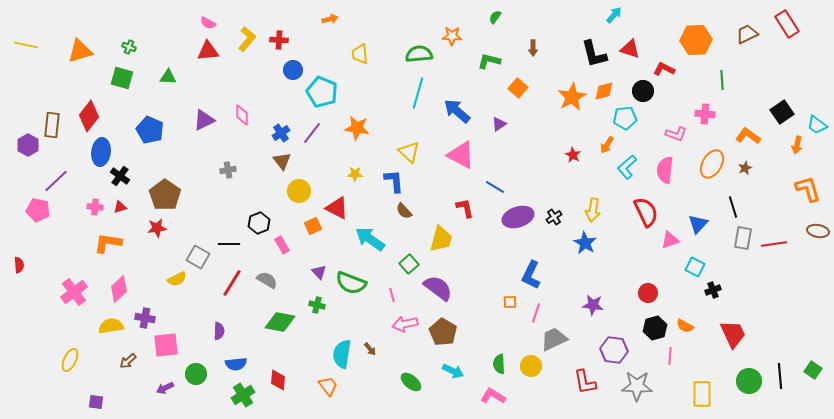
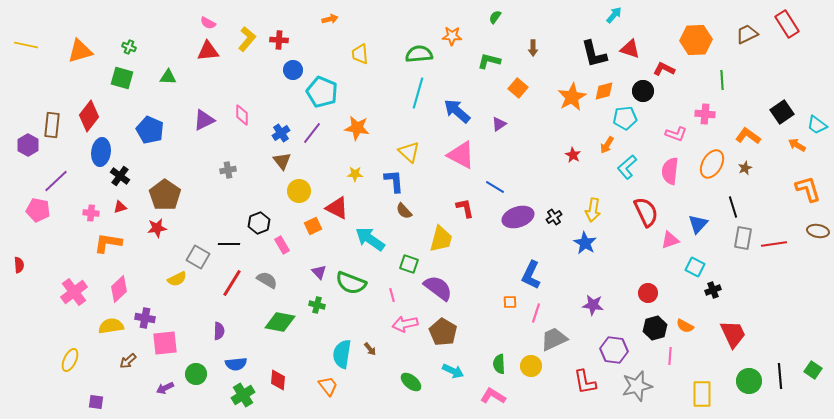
orange arrow at (797, 145): rotated 108 degrees clockwise
pink semicircle at (665, 170): moved 5 px right, 1 px down
pink cross at (95, 207): moved 4 px left, 6 px down
green square at (409, 264): rotated 30 degrees counterclockwise
pink square at (166, 345): moved 1 px left, 2 px up
gray star at (637, 386): rotated 16 degrees counterclockwise
